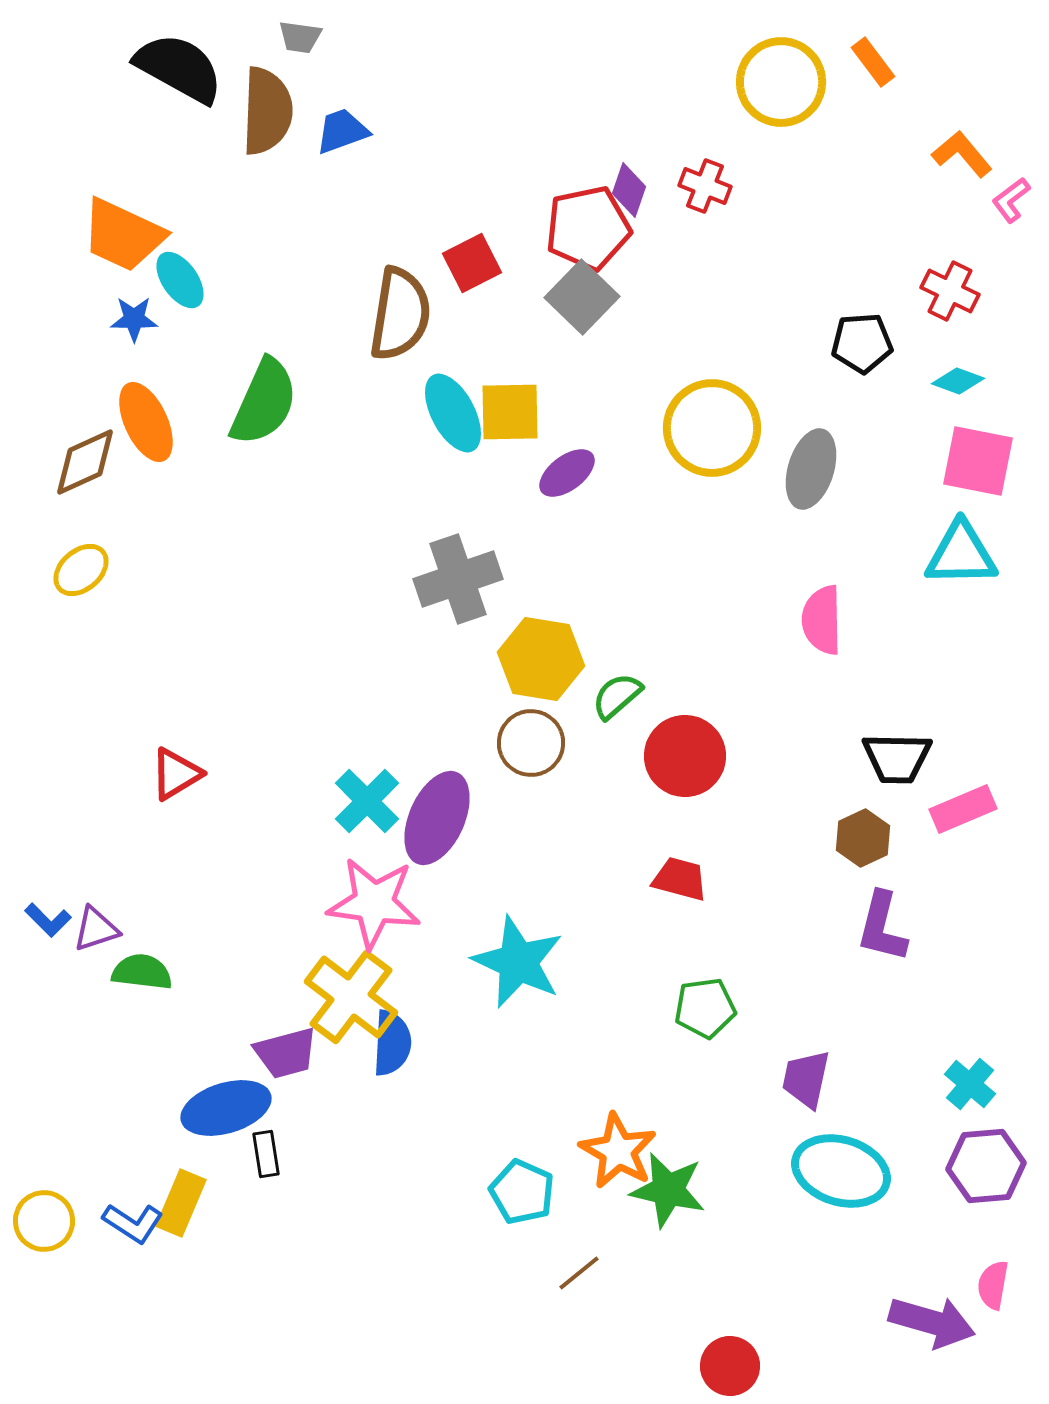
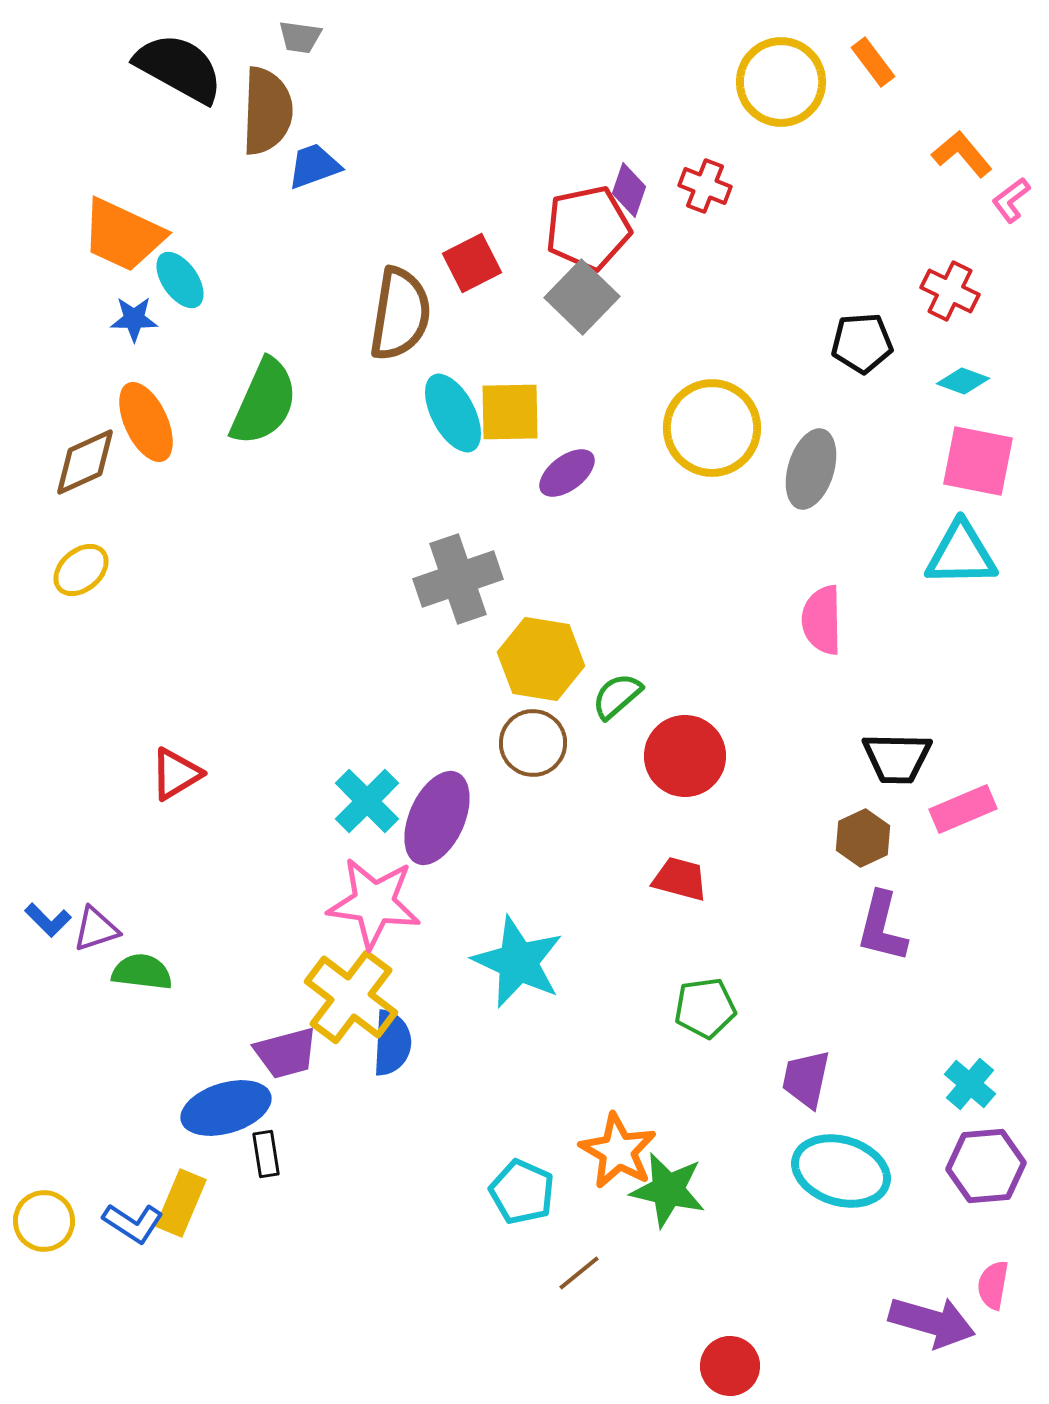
blue trapezoid at (342, 131): moved 28 px left, 35 px down
cyan diamond at (958, 381): moved 5 px right
brown circle at (531, 743): moved 2 px right
